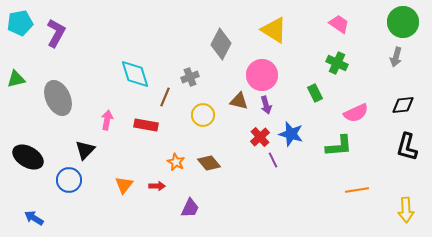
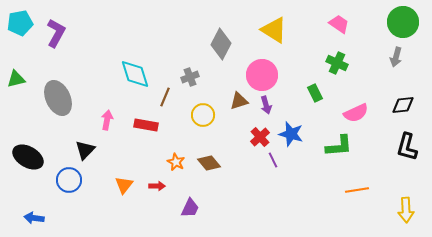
brown triangle: rotated 30 degrees counterclockwise
blue arrow: rotated 24 degrees counterclockwise
